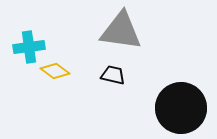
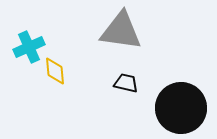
cyan cross: rotated 16 degrees counterclockwise
yellow diamond: rotated 48 degrees clockwise
black trapezoid: moved 13 px right, 8 px down
